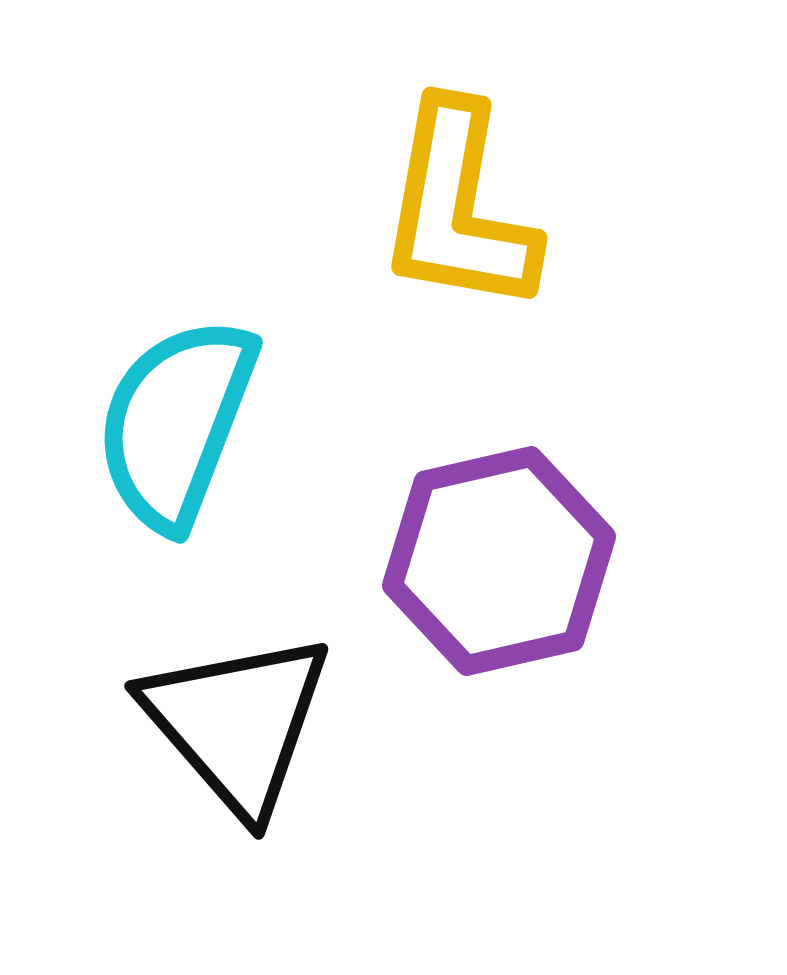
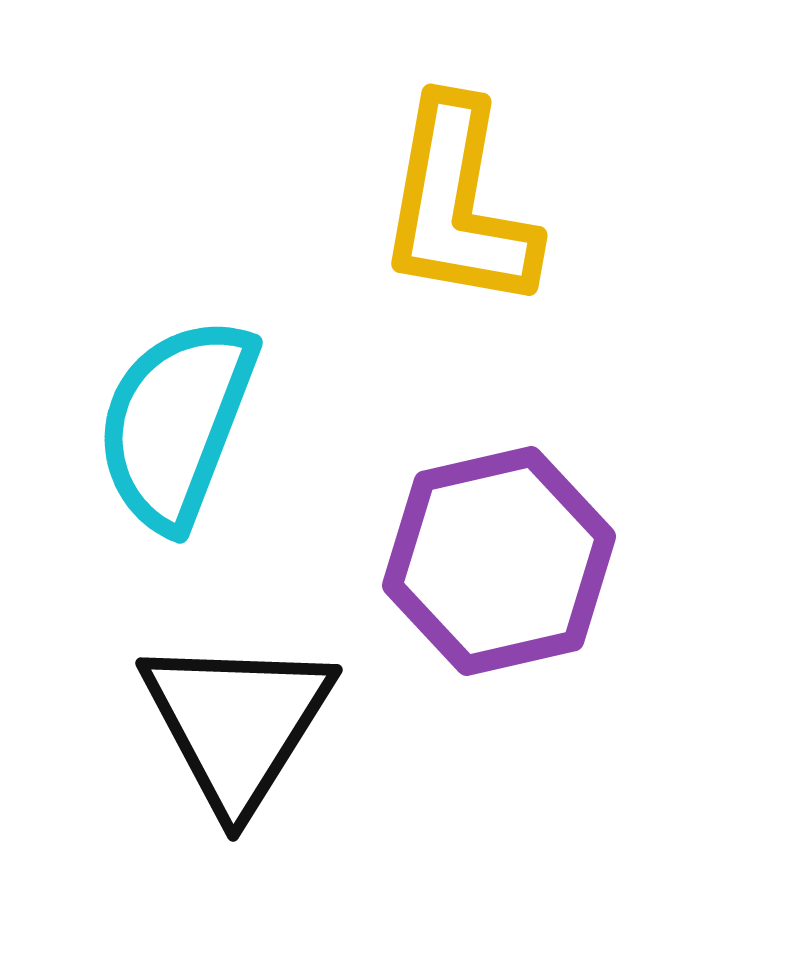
yellow L-shape: moved 3 px up
black triangle: rotated 13 degrees clockwise
